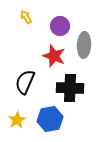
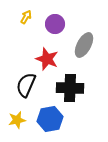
yellow arrow: rotated 64 degrees clockwise
purple circle: moved 5 px left, 2 px up
gray ellipse: rotated 25 degrees clockwise
red star: moved 7 px left, 3 px down
black semicircle: moved 1 px right, 3 px down
yellow star: rotated 18 degrees clockwise
